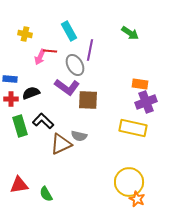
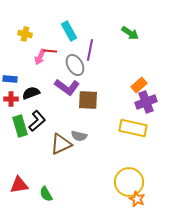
orange rectangle: moved 1 px left, 1 px down; rotated 49 degrees counterclockwise
black L-shape: moved 6 px left; rotated 95 degrees clockwise
